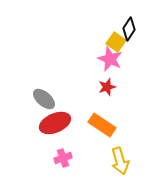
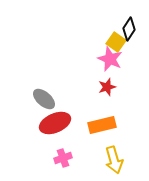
orange rectangle: rotated 48 degrees counterclockwise
yellow arrow: moved 6 px left, 1 px up
